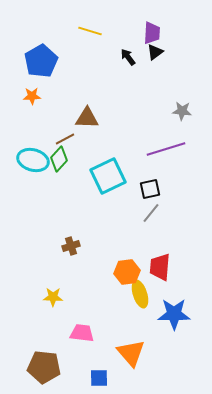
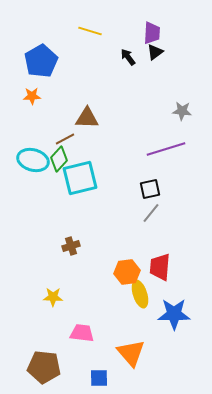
cyan square: moved 28 px left, 2 px down; rotated 12 degrees clockwise
